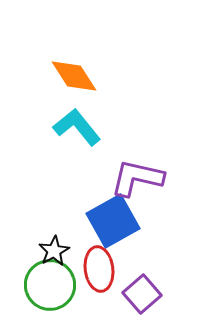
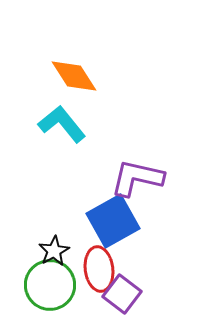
cyan L-shape: moved 15 px left, 3 px up
purple square: moved 20 px left; rotated 12 degrees counterclockwise
